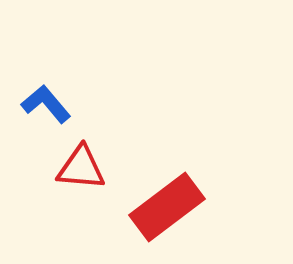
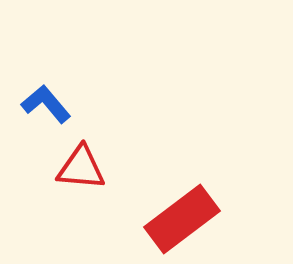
red rectangle: moved 15 px right, 12 px down
